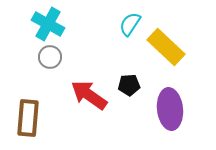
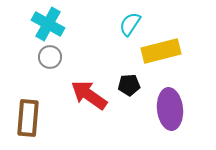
yellow rectangle: moved 5 px left, 4 px down; rotated 57 degrees counterclockwise
